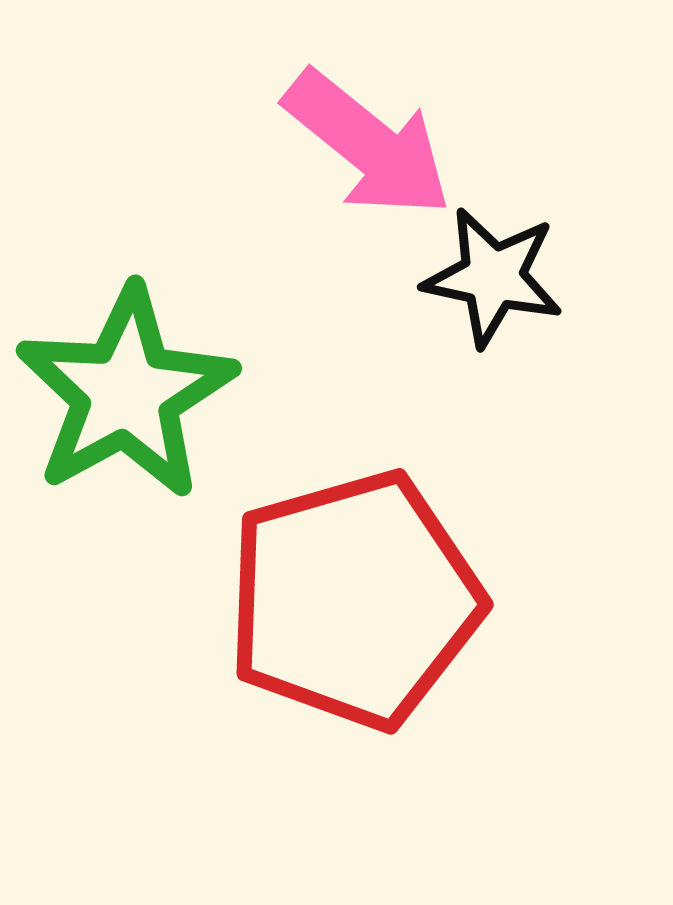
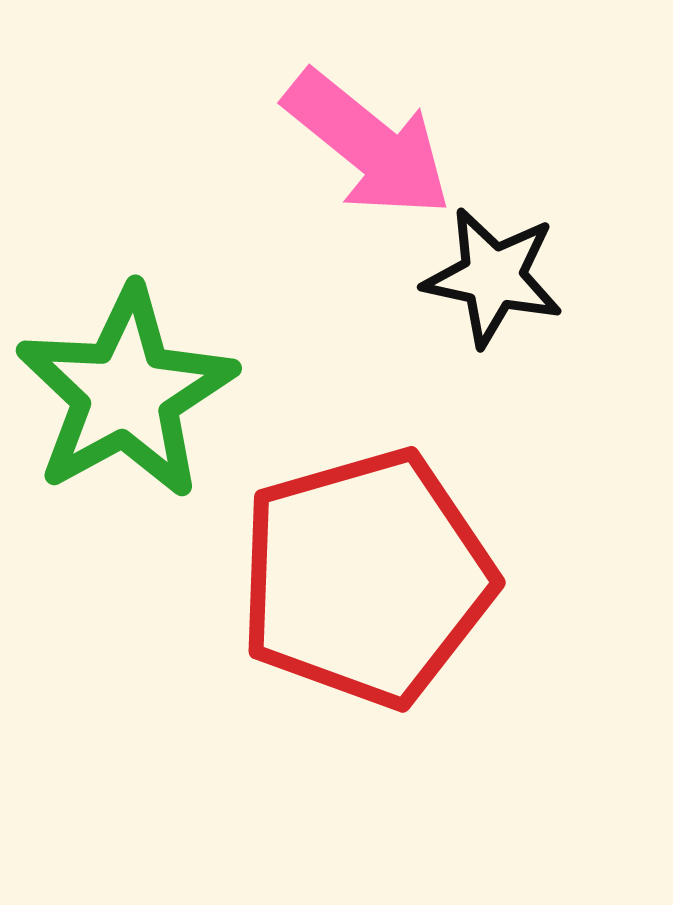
red pentagon: moved 12 px right, 22 px up
